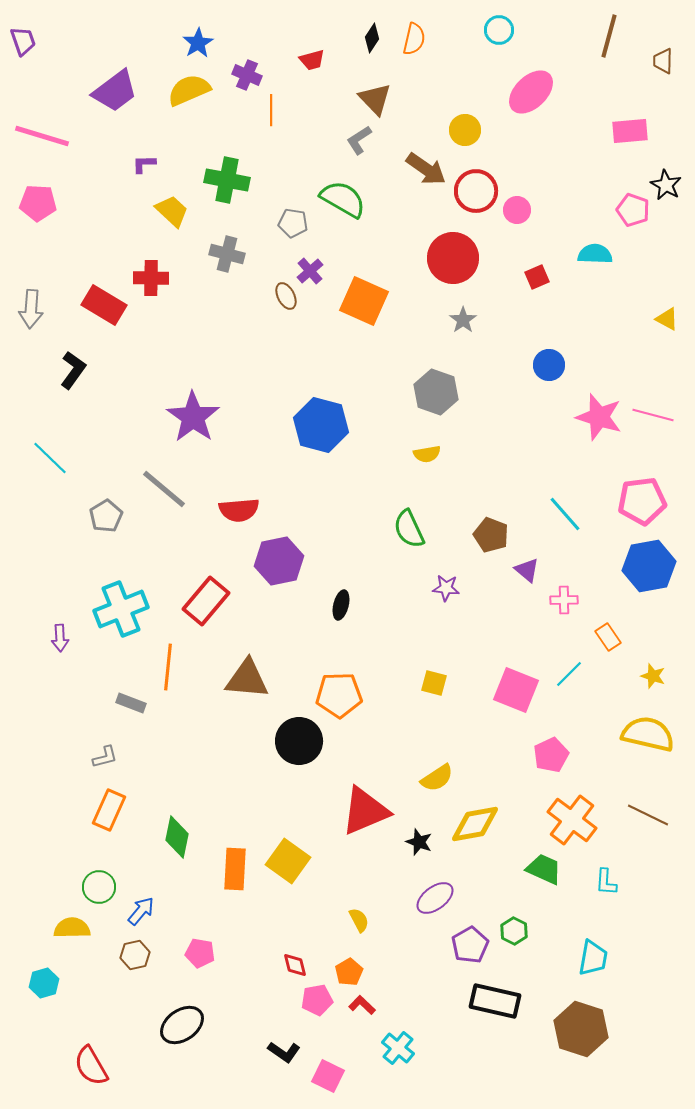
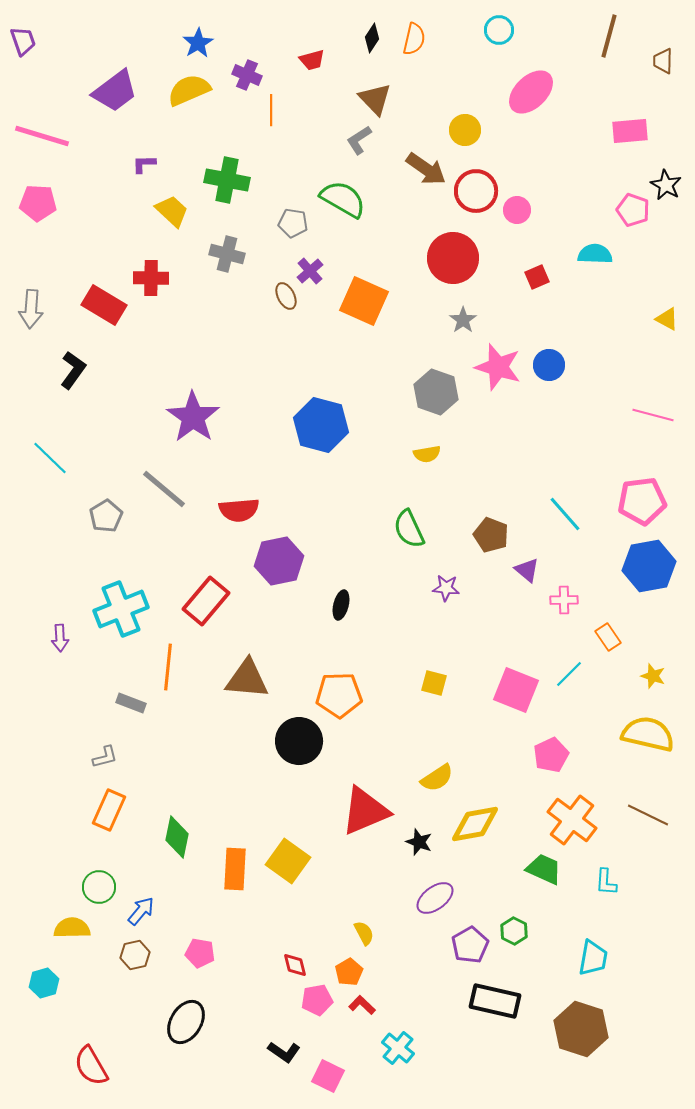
pink star at (599, 417): moved 101 px left, 50 px up
yellow semicircle at (359, 920): moved 5 px right, 13 px down
black ellipse at (182, 1025): moved 4 px right, 3 px up; rotated 24 degrees counterclockwise
